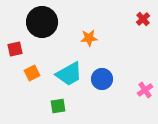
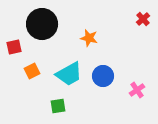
black circle: moved 2 px down
orange star: rotated 18 degrees clockwise
red square: moved 1 px left, 2 px up
orange square: moved 2 px up
blue circle: moved 1 px right, 3 px up
pink cross: moved 8 px left
